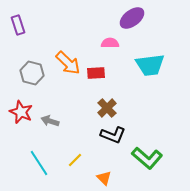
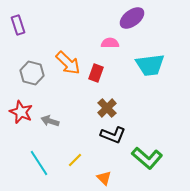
red rectangle: rotated 66 degrees counterclockwise
